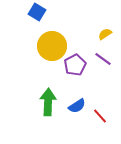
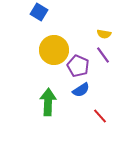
blue square: moved 2 px right
yellow semicircle: moved 1 px left; rotated 136 degrees counterclockwise
yellow circle: moved 2 px right, 4 px down
purple line: moved 4 px up; rotated 18 degrees clockwise
purple pentagon: moved 3 px right, 1 px down; rotated 20 degrees counterclockwise
blue semicircle: moved 4 px right, 16 px up
